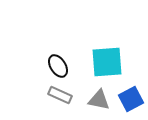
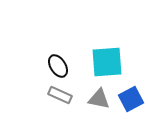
gray triangle: moved 1 px up
